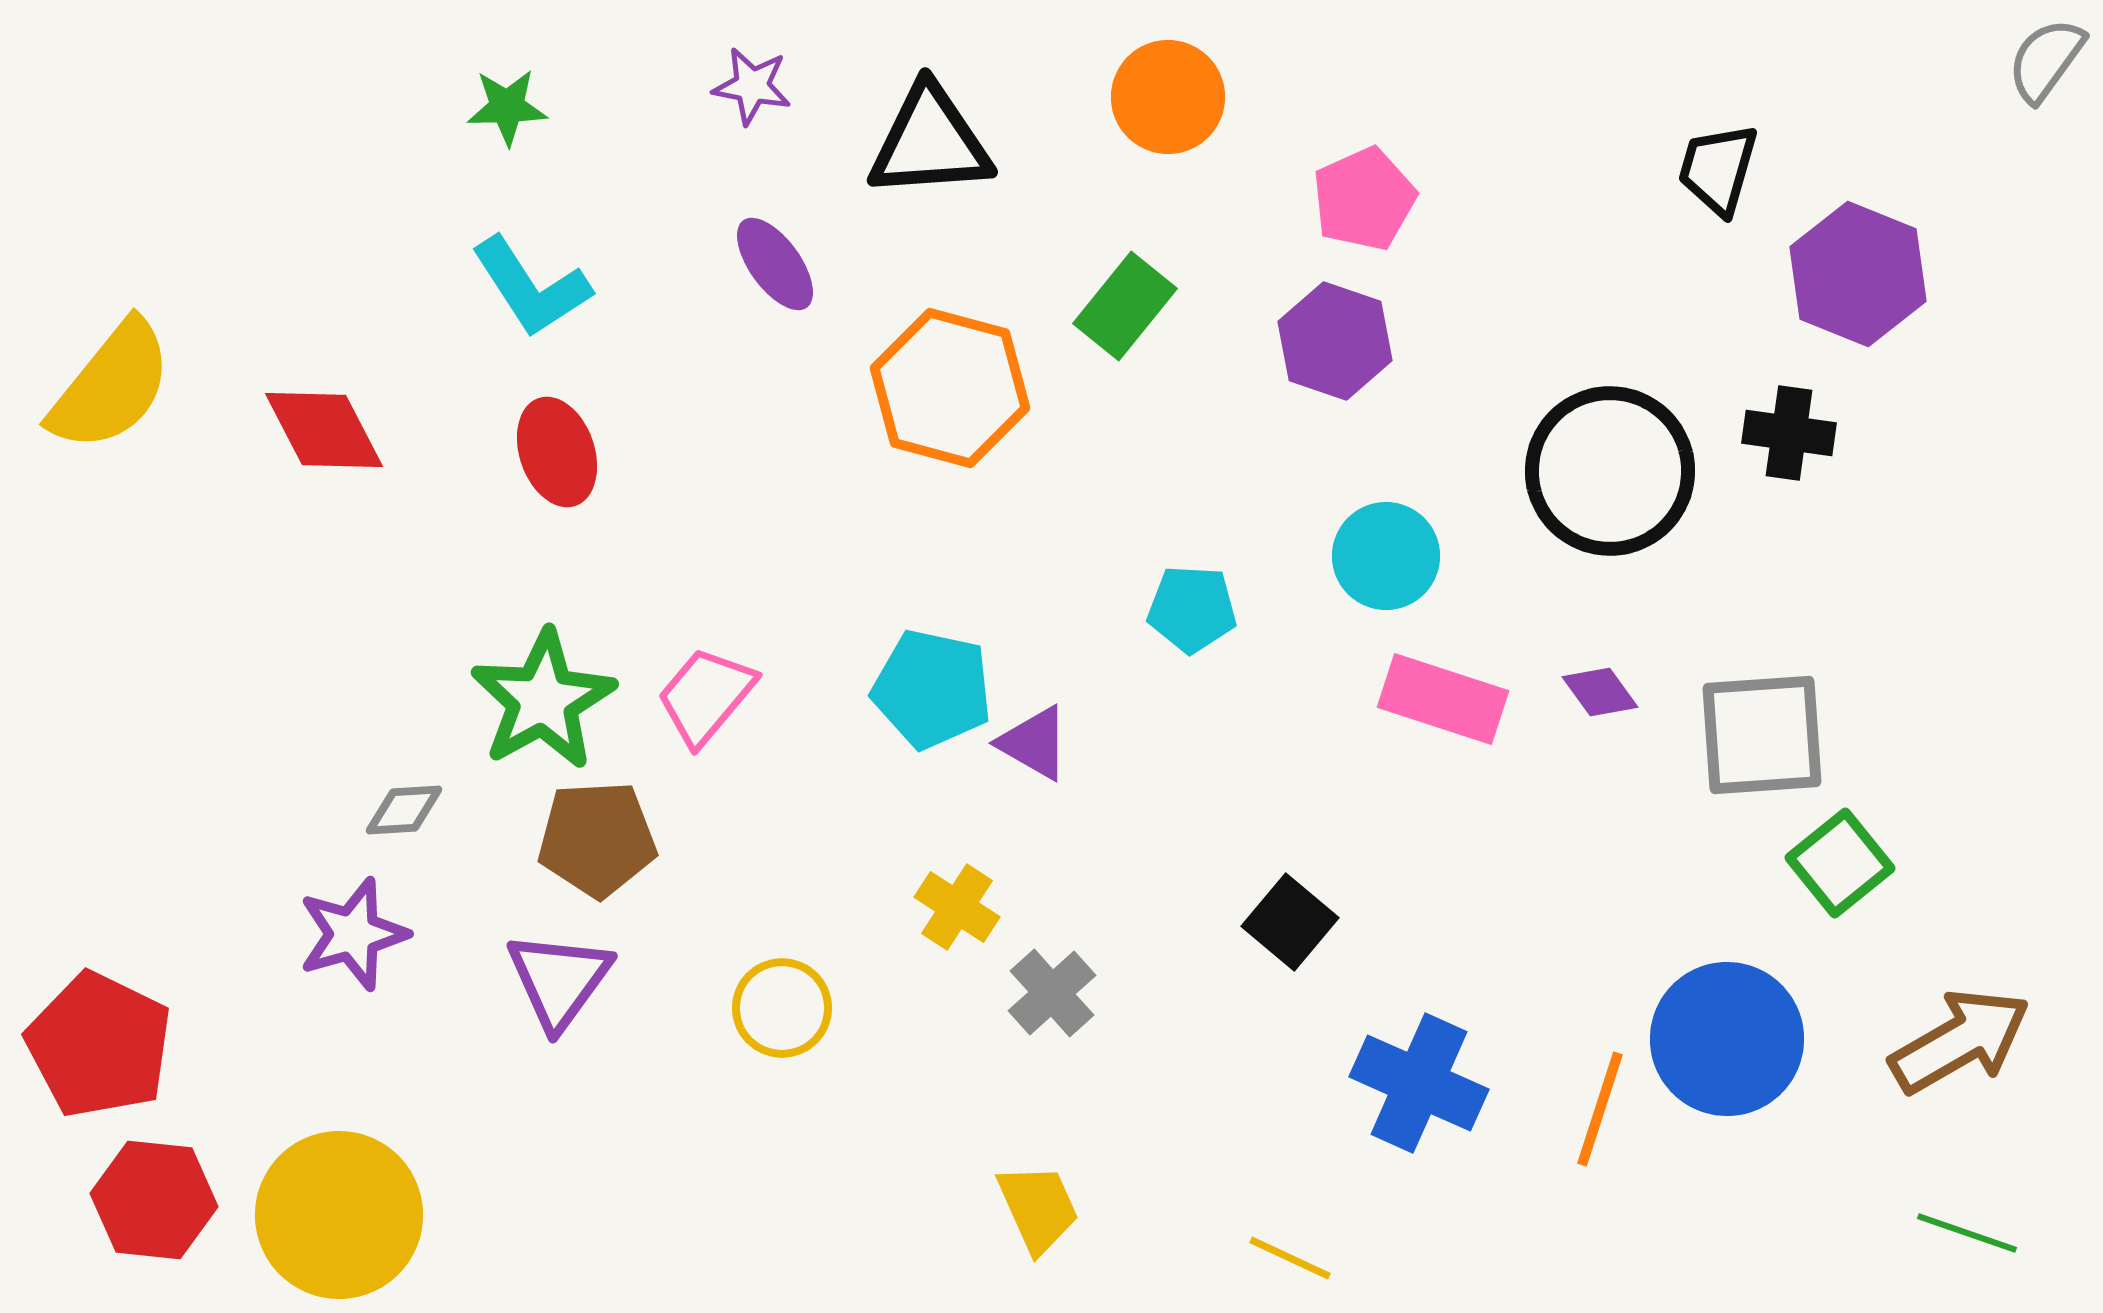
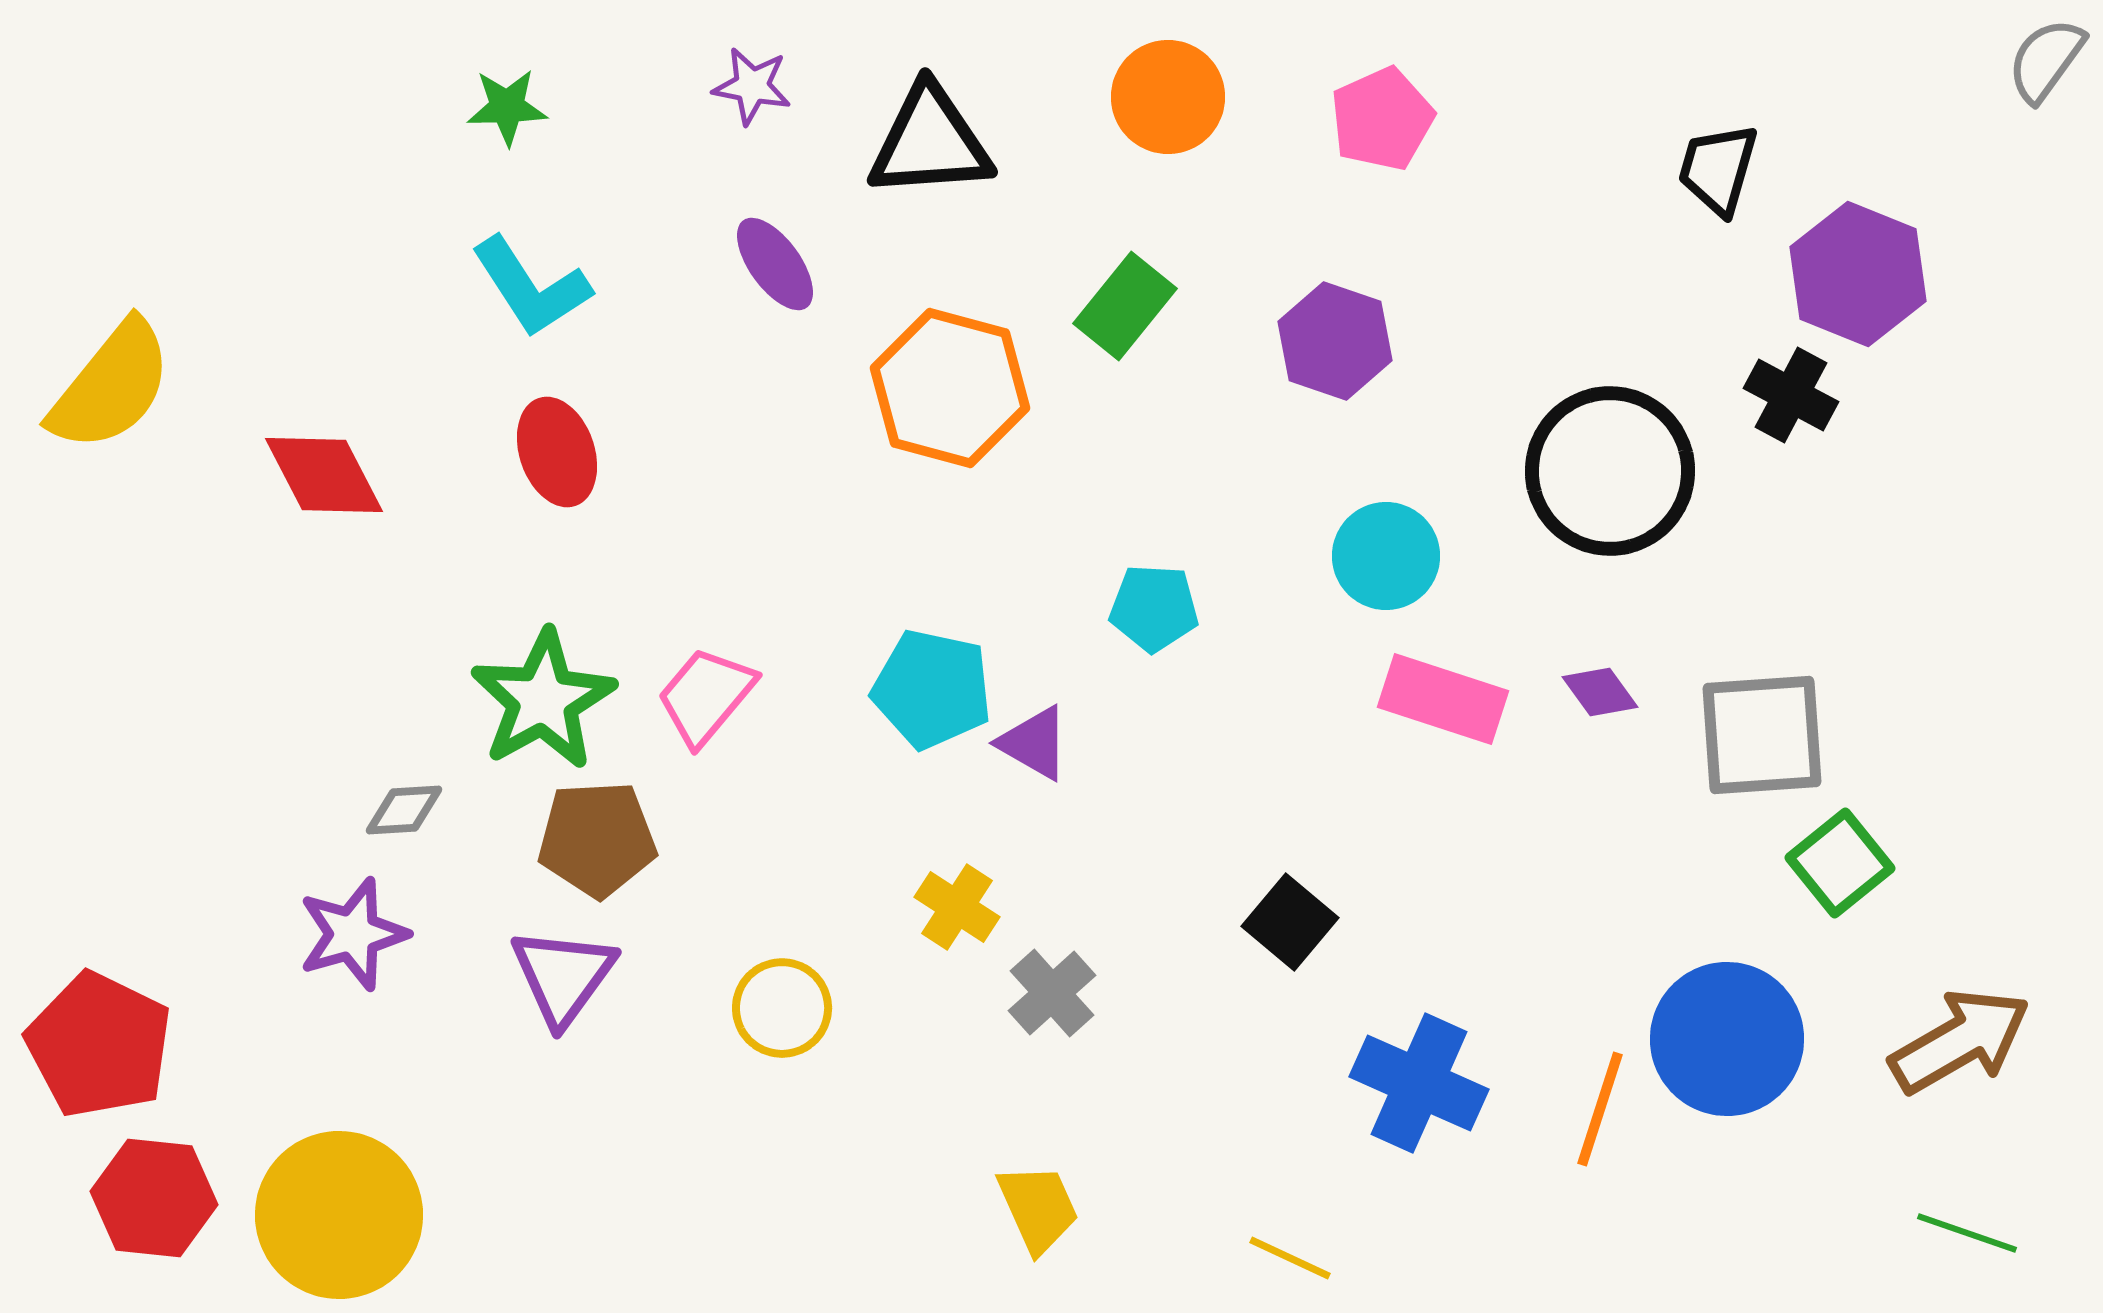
pink pentagon at (1364, 199): moved 18 px right, 80 px up
red diamond at (324, 430): moved 45 px down
black cross at (1789, 433): moved 2 px right, 38 px up; rotated 20 degrees clockwise
cyan pentagon at (1192, 609): moved 38 px left, 1 px up
purple triangle at (559, 980): moved 4 px right, 4 px up
red hexagon at (154, 1200): moved 2 px up
